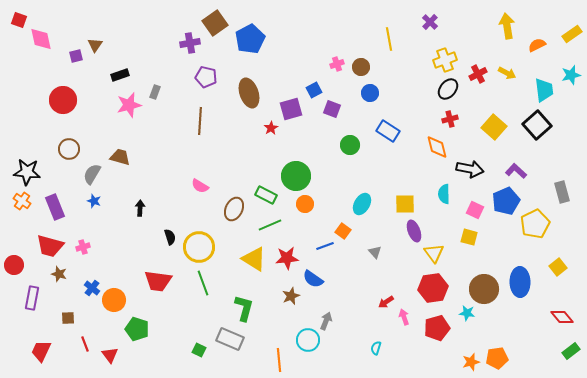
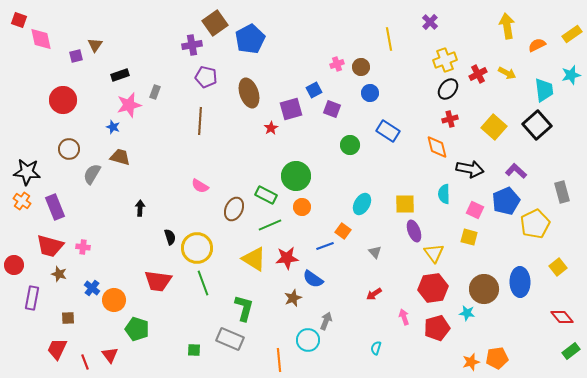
purple cross at (190, 43): moved 2 px right, 2 px down
blue star at (94, 201): moved 19 px right, 74 px up
orange circle at (305, 204): moved 3 px left, 3 px down
pink cross at (83, 247): rotated 24 degrees clockwise
yellow circle at (199, 247): moved 2 px left, 1 px down
brown star at (291, 296): moved 2 px right, 2 px down
red arrow at (386, 302): moved 12 px left, 8 px up
red line at (85, 344): moved 18 px down
green square at (199, 350): moved 5 px left; rotated 24 degrees counterclockwise
red trapezoid at (41, 351): moved 16 px right, 2 px up
